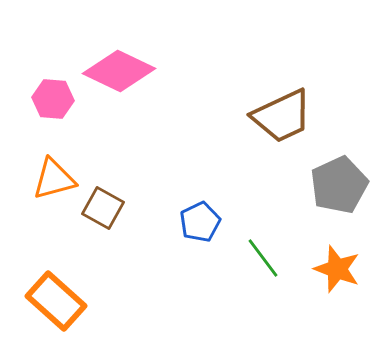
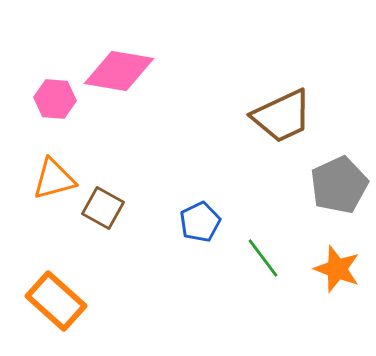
pink diamond: rotated 16 degrees counterclockwise
pink hexagon: moved 2 px right
